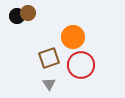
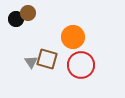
black circle: moved 1 px left, 3 px down
brown square: moved 2 px left, 1 px down; rotated 35 degrees clockwise
gray triangle: moved 18 px left, 22 px up
